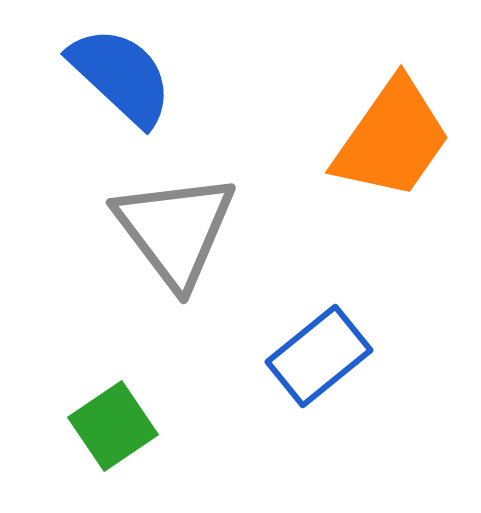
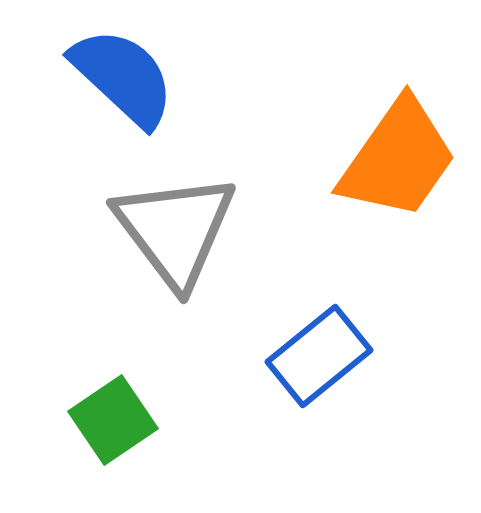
blue semicircle: moved 2 px right, 1 px down
orange trapezoid: moved 6 px right, 20 px down
green square: moved 6 px up
